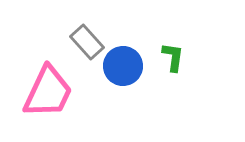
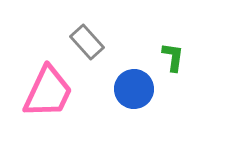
blue circle: moved 11 px right, 23 px down
